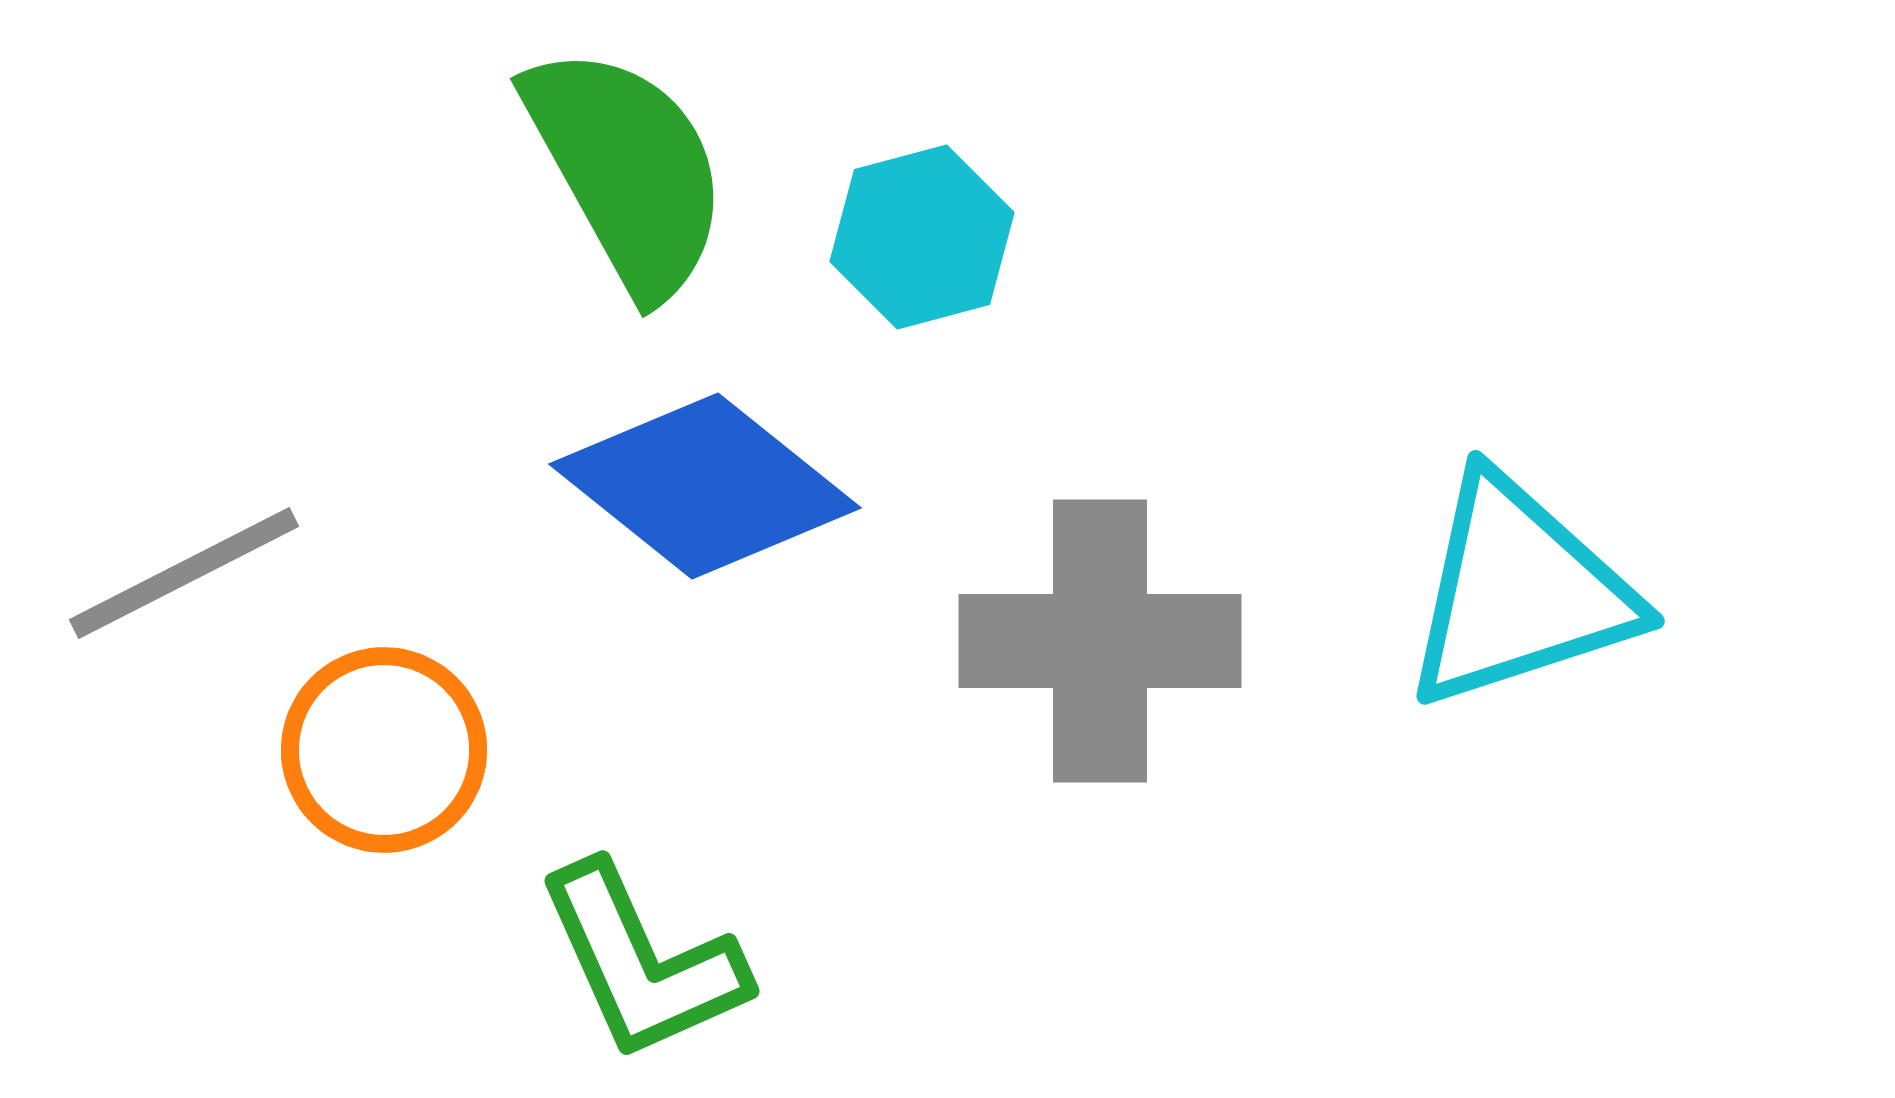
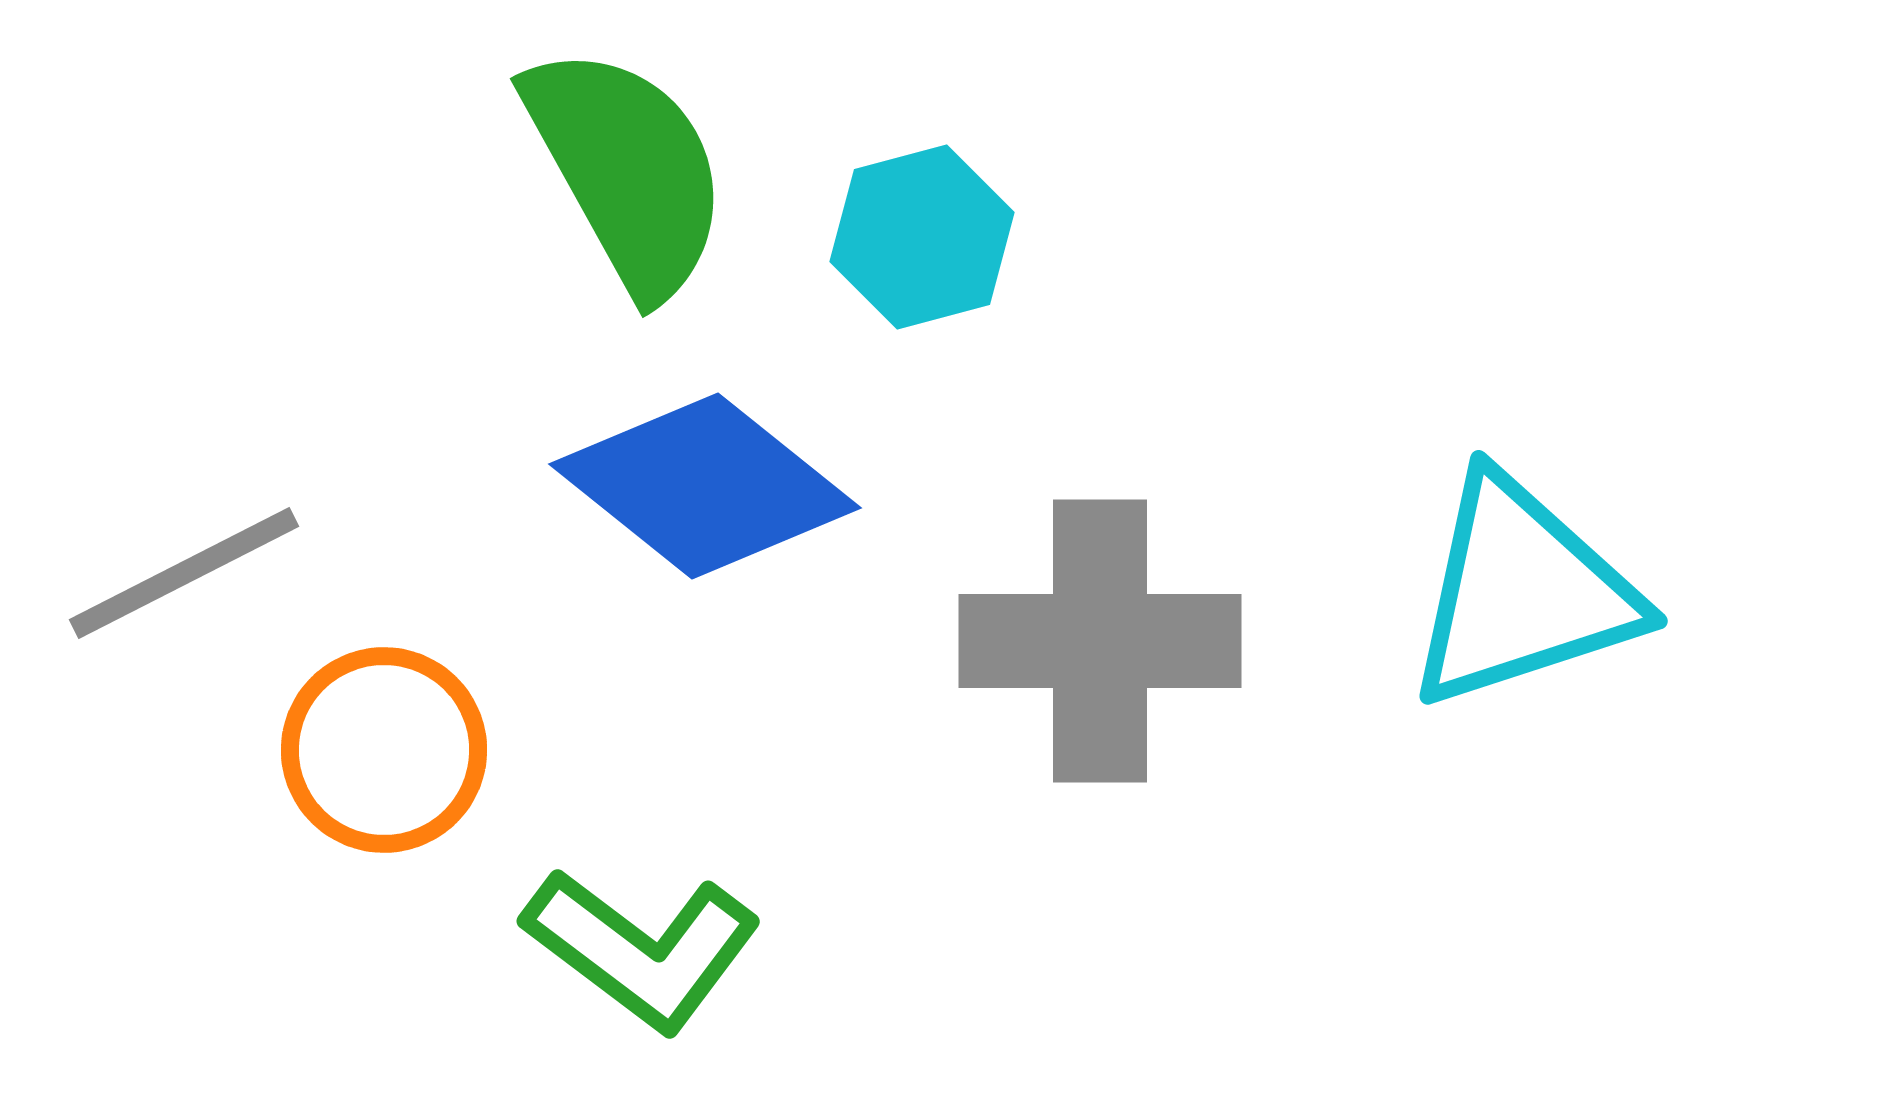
cyan triangle: moved 3 px right
green L-shape: moved 13 px up; rotated 29 degrees counterclockwise
